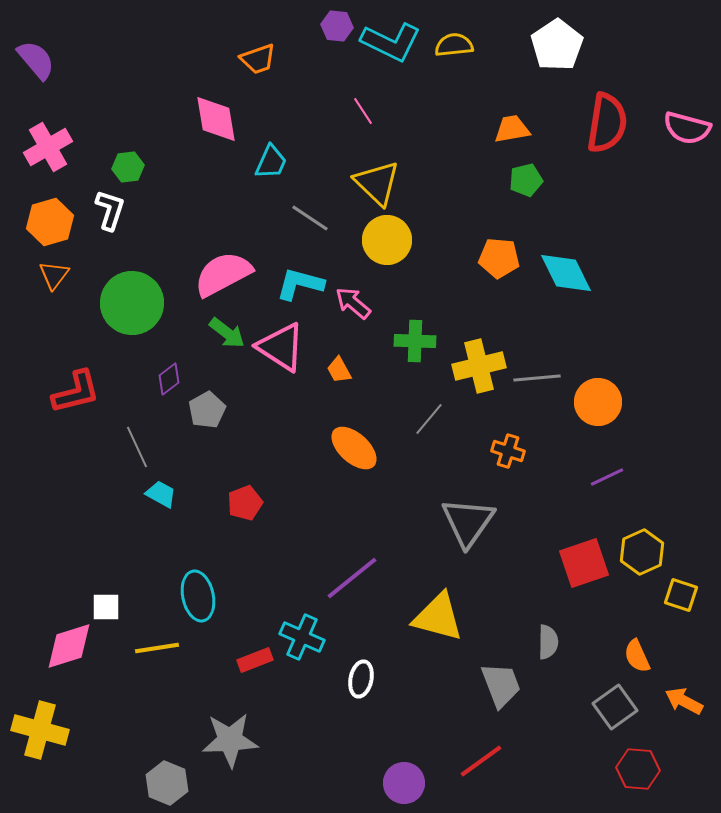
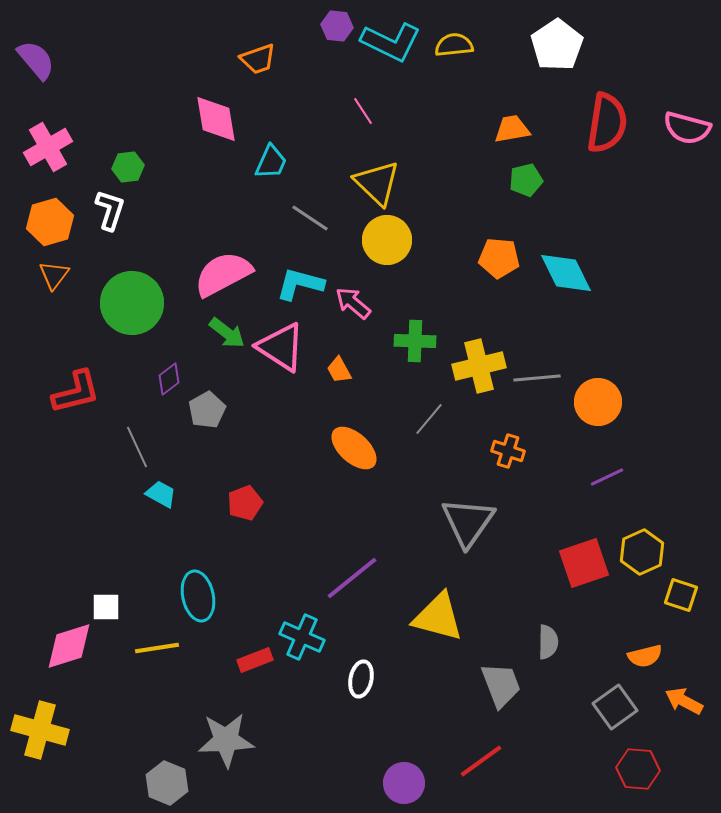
orange semicircle at (637, 656): moved 8 px right; rotated 80 degrees counterclockwise
gray star at (230, 740): moved 4 px left
